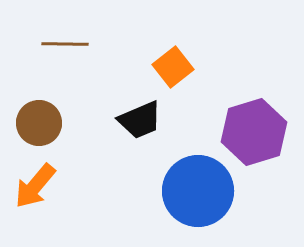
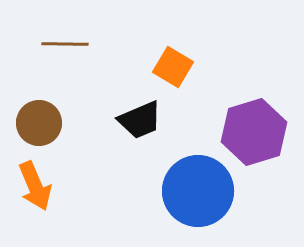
orange square: rotated 21 degrees counterclockwise
orange arrow: rotated 63 degrees counterclockwise
